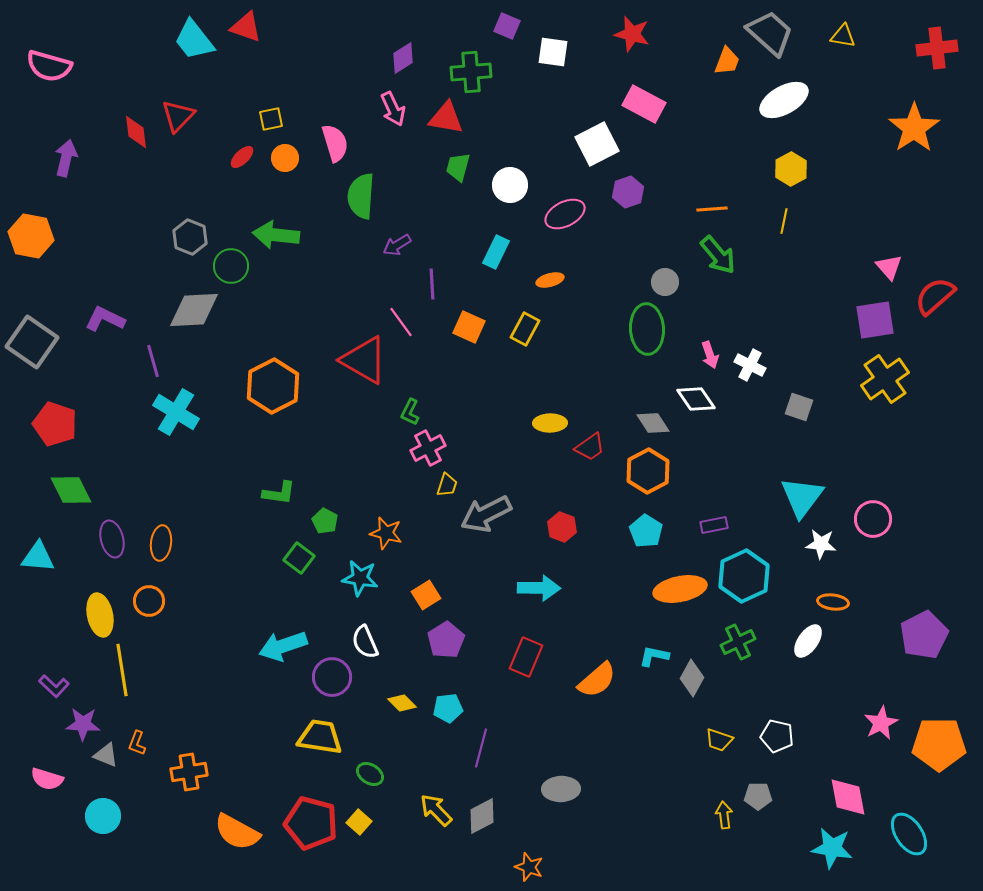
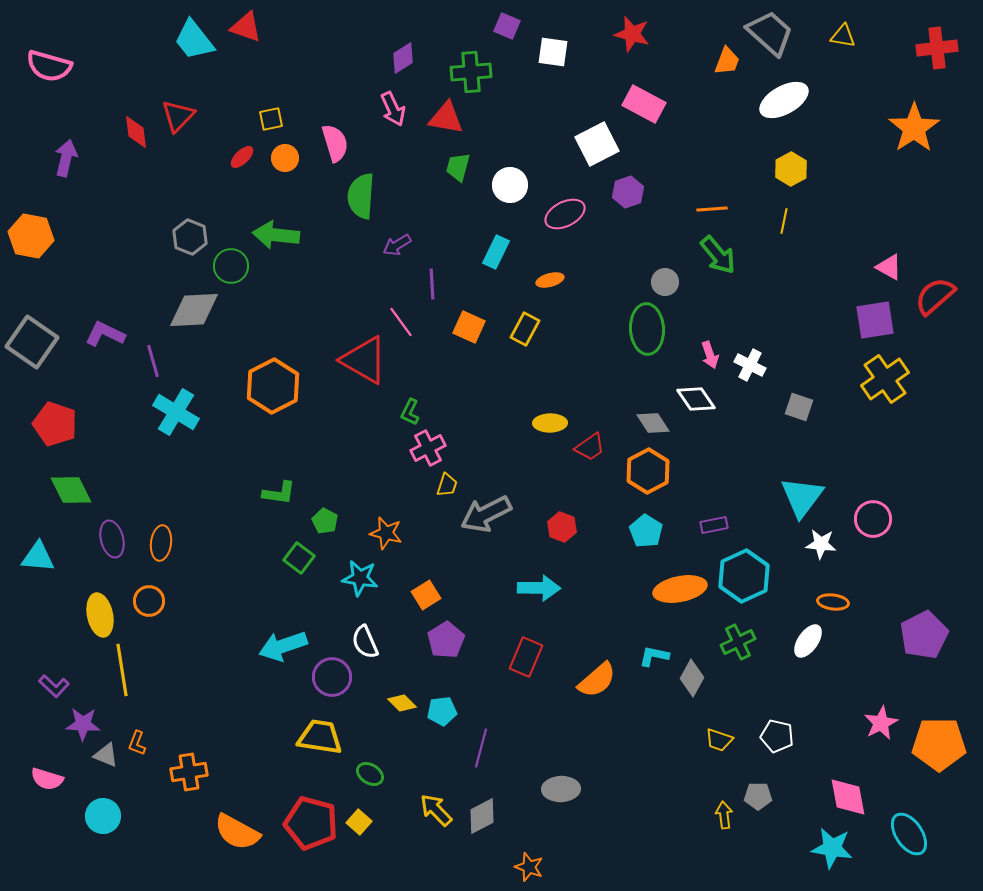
pink triangle at (889, 267): rotated 20 degrees counterclockwise
purple L-shape at (105, 319): moved 15 px down
cyan pentagon at (448, 708): moved 6 px left, 3 px down
